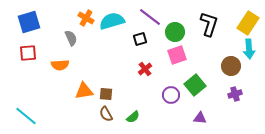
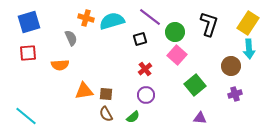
orange cross: rotated 14 degrees counterclockwise
pink square: rotated 30 degrees counterclockwise
purple circle: moved 25 px left
